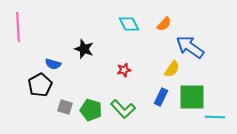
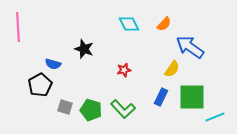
cyan line: rotated 24 degrees counterclockwise
